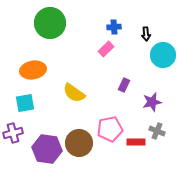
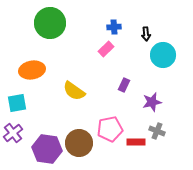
orange ellipse: moved 1 px left
yellow semicircle: moved 2 px up
cyan square: moved 8 px left
purple cross: rotated 24 degrees counterclockwise
